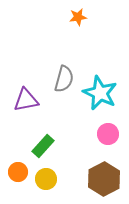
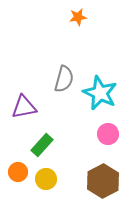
purple triangle: moved 2 px left, 7 px down
green rectangle: moved 1 px left, 1 px up
brown hexagon: moved 1 px left, 2 px down
